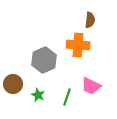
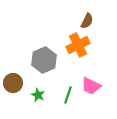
brown semicircle: moved 3 px left, 1 px down; rotated 21 degrees clockwise
orange cross: rotated 30 degrees counterclockwise
brown circle: moved 1 px up
green line: moved 1 px right, 2 px up
